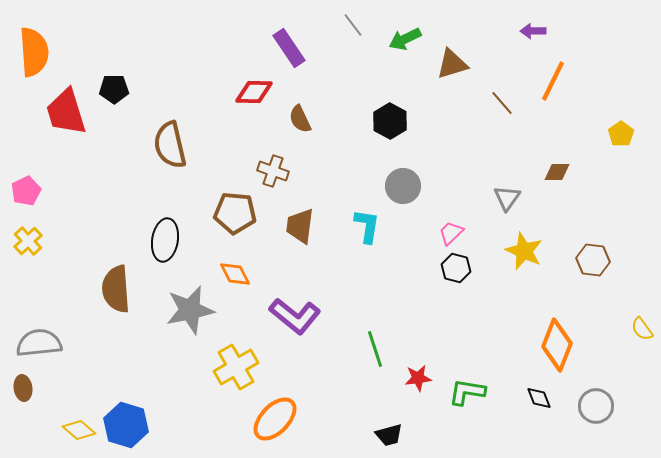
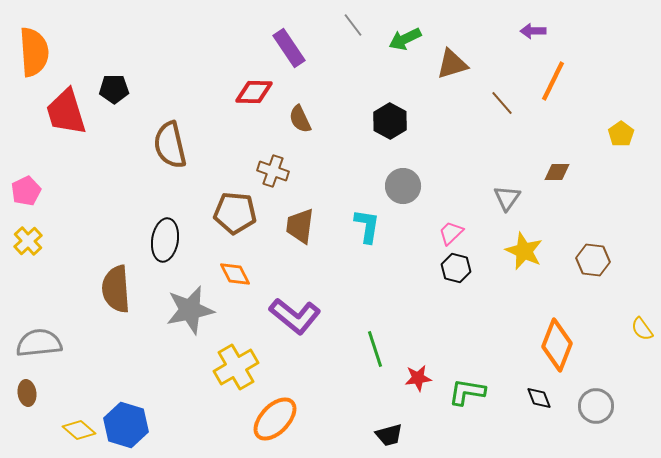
brown ellipse at (23, 388): moved 4 px right, 5 px down
